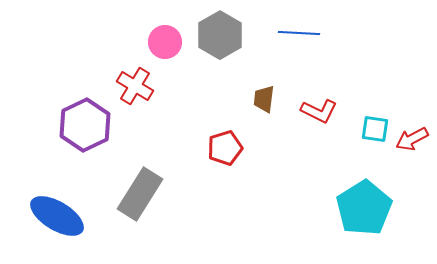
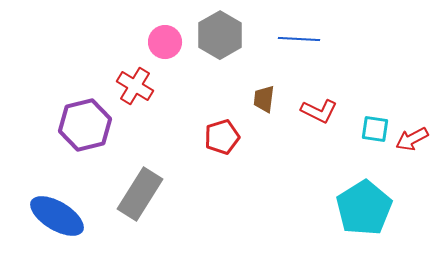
blue line: moved 6 px down
purple hexagon: rotated 12 degrees clockwise
red pentagon: moved 3 px left, 11 px up
